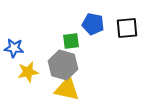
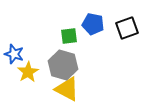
black square: rotated 15 degrees counterclockwise
green square: moved 2 px left, 5 px up
blue star: moved 6 px down; rotated 12 degrees clockwise
yellow star: rotated 20 degrees counterclockwise
yellow triangle: rotated 16 degrees clockwise
